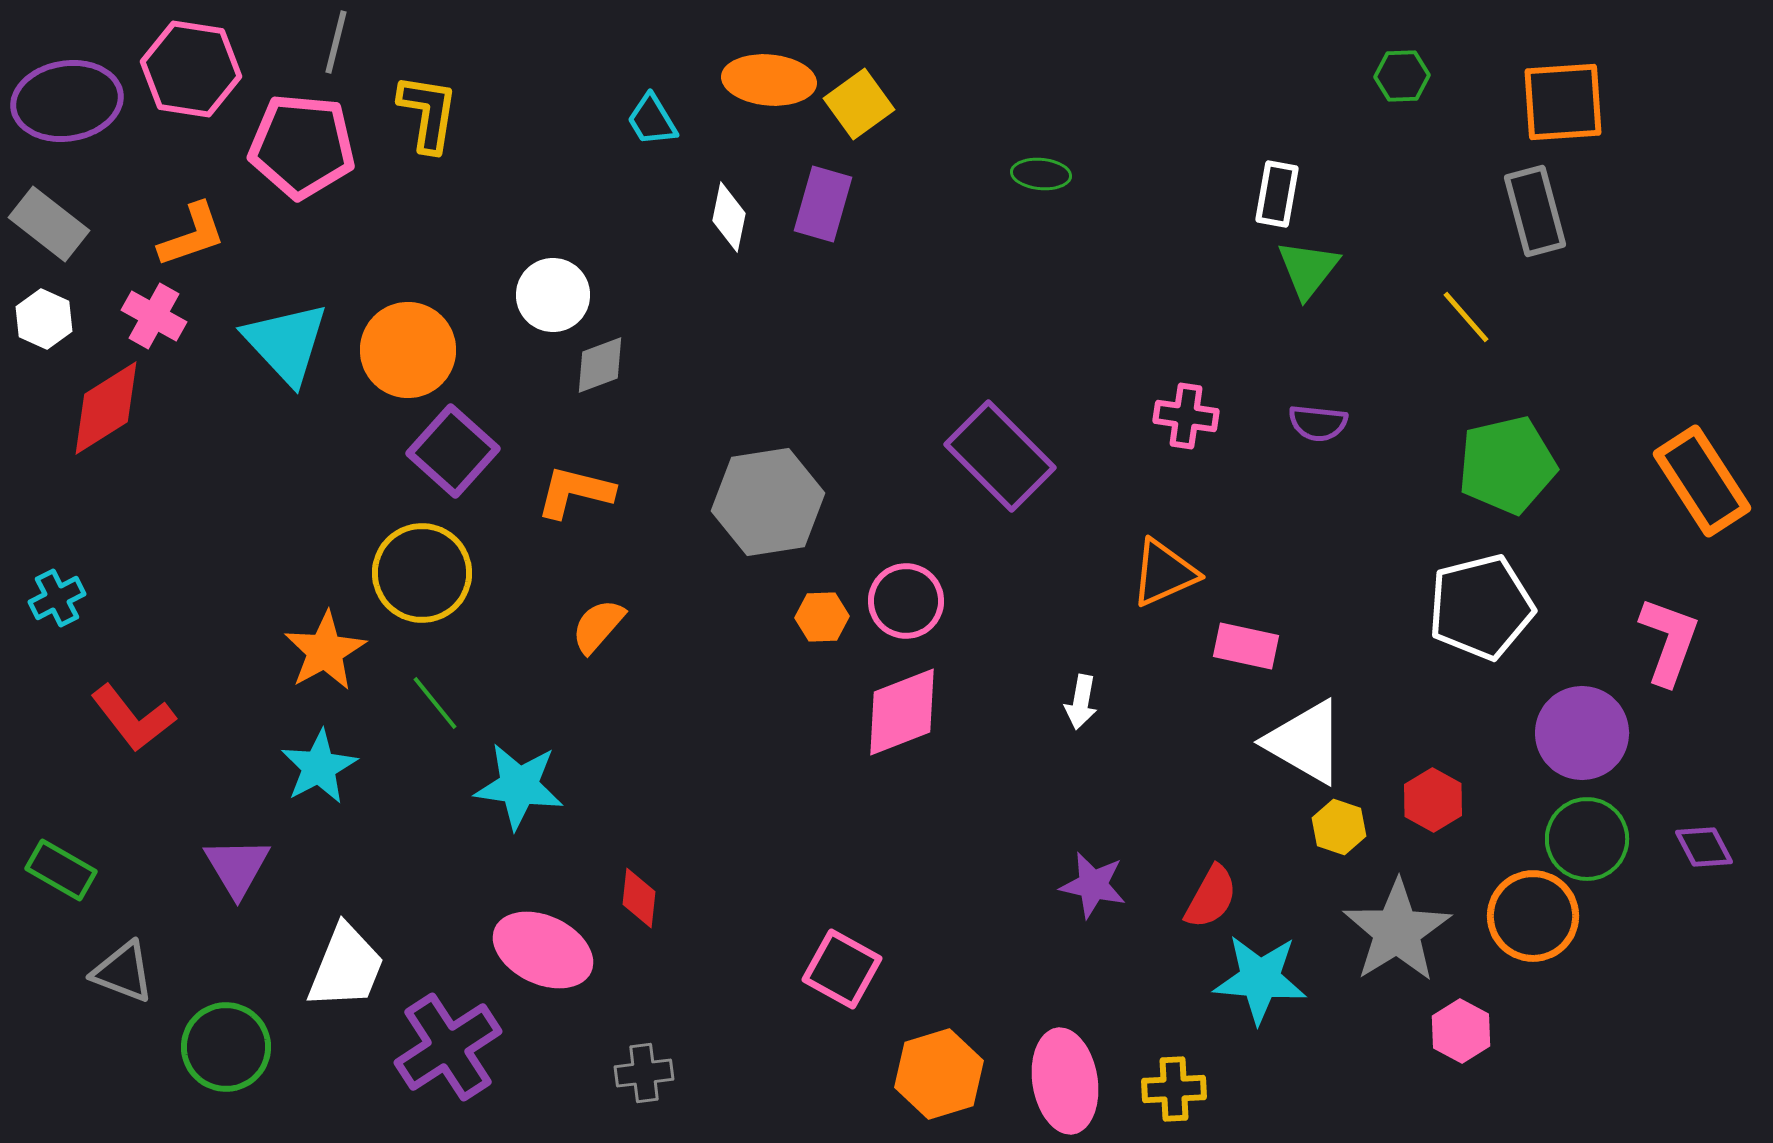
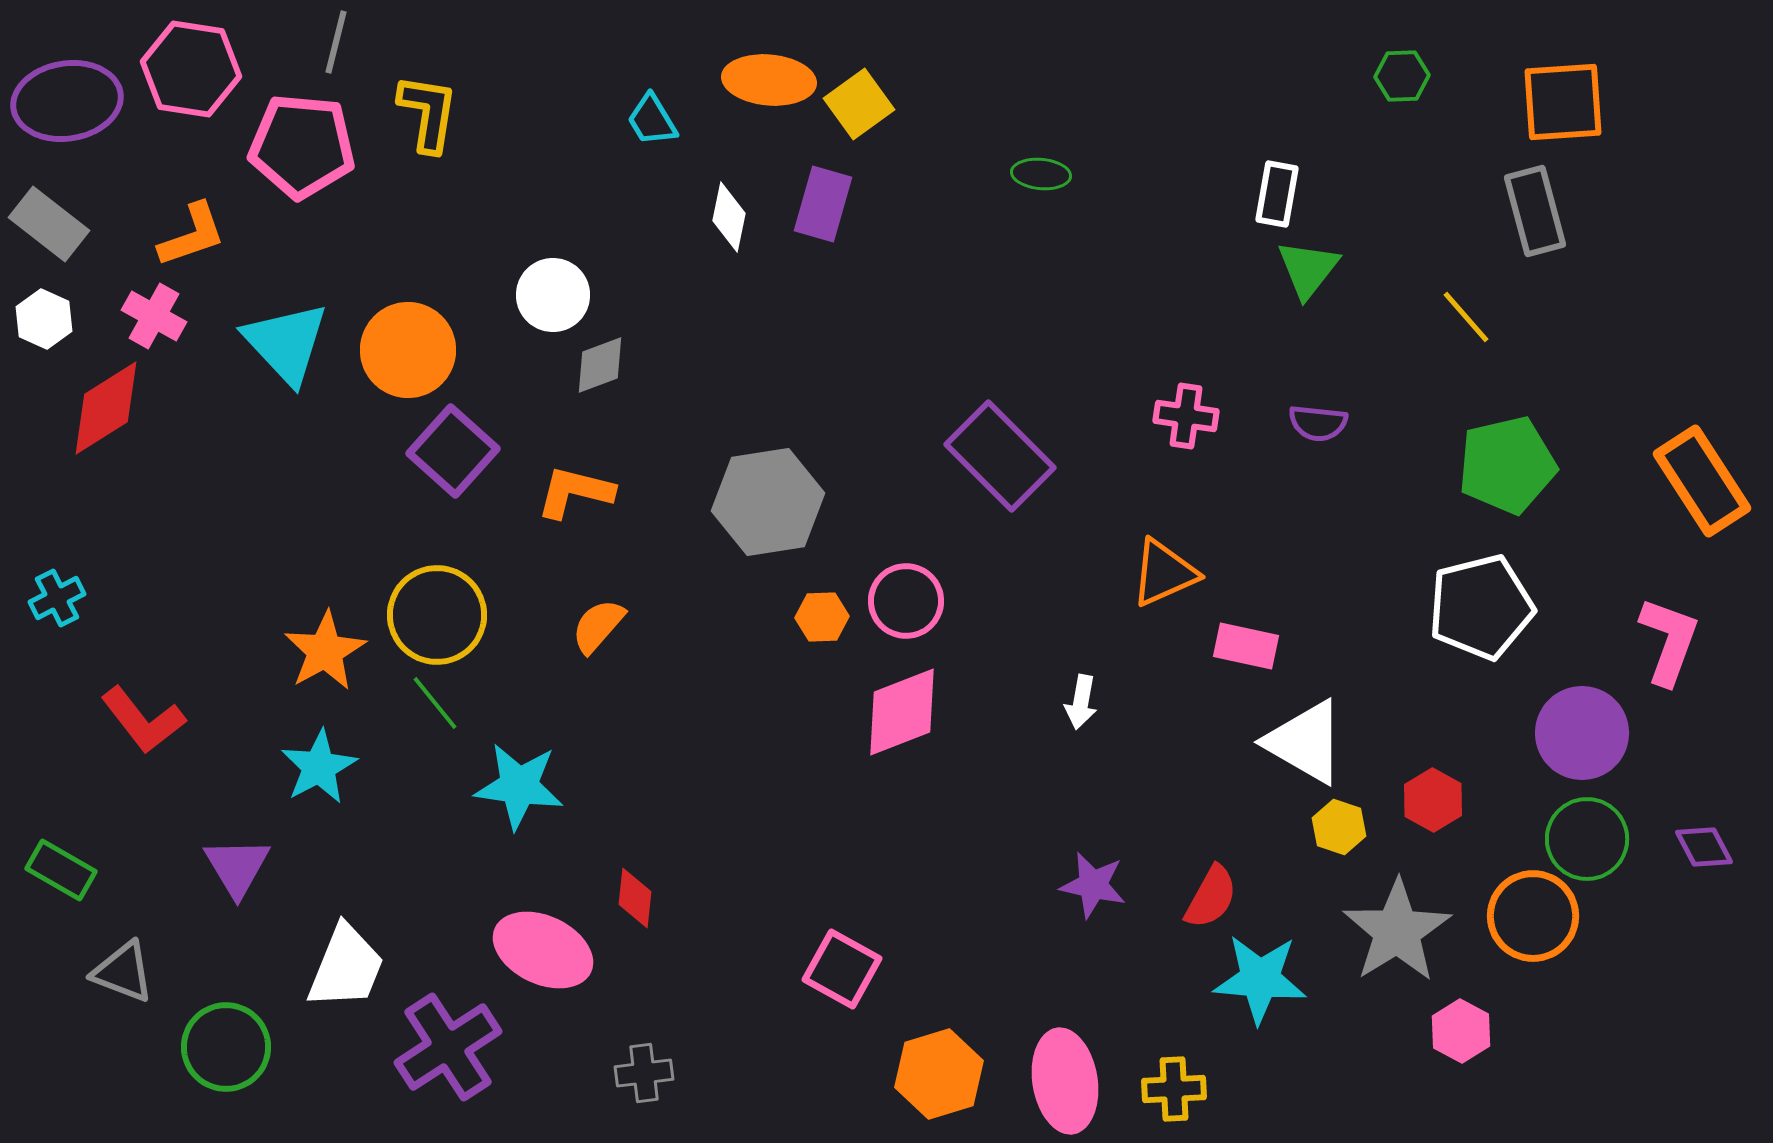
yellow circle at (422, 573): moved 15 px right, 42 px down
red L-shape at (133, 718): moved 10 px right, 2 px down
red diamond at (639, 898): moved 4 px left
